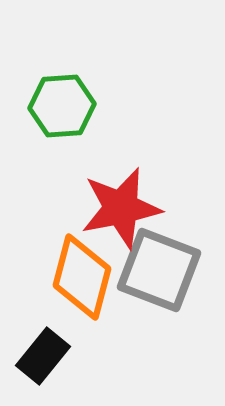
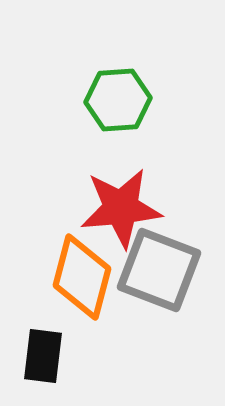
green hexagon: moved 56 px right, 6 px up
red star: rotated 6 degrees clockwise
black rectangle: rotated 32 degrees counterclockwise
